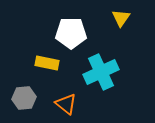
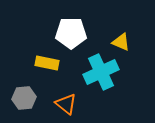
yellow triangle: moved 24 px down; rotated 42 degrees counterclockwise
